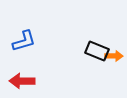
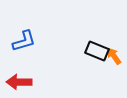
orange arrow: rotated 126 degrees counterclockwise
red arrow: moved 3 px left, 1 px down
